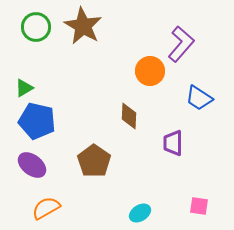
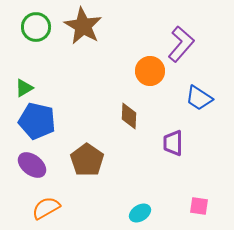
brown pentagon: moved 7 px left, 1 px up
